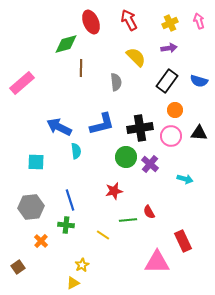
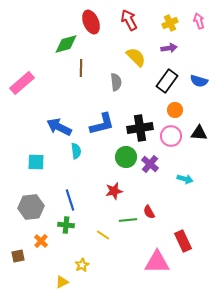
brown square: moved 11 px up; rotated 24 degrees clockwise
yellow triangle: moved 11 px left, 1 px up
